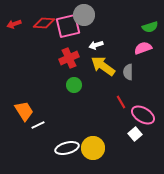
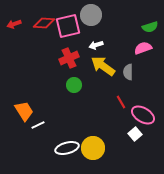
gray circle: moved 7 px right
